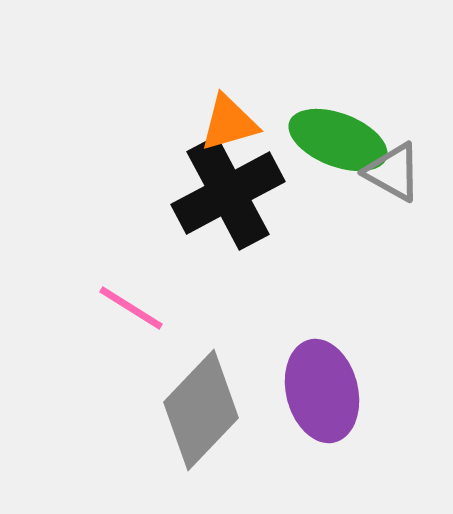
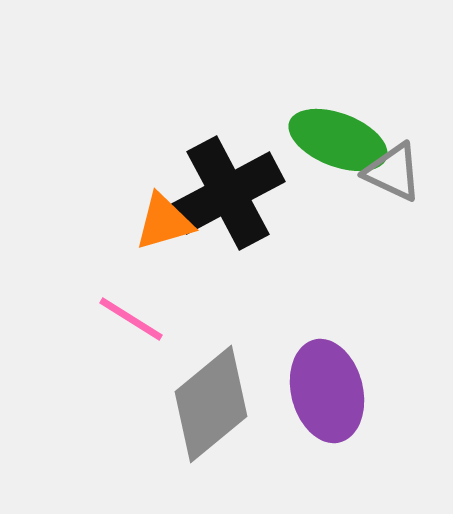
orange triangle: moved 65 px left, 99 px down
gray triangle: rotated 4 degrees counterclockwise
pink line: moved 11 px down
purple ellipse: moved 5 px right
gray diamond: moved 10 px right, 6 px up; rotated 7 degrees clockwise
